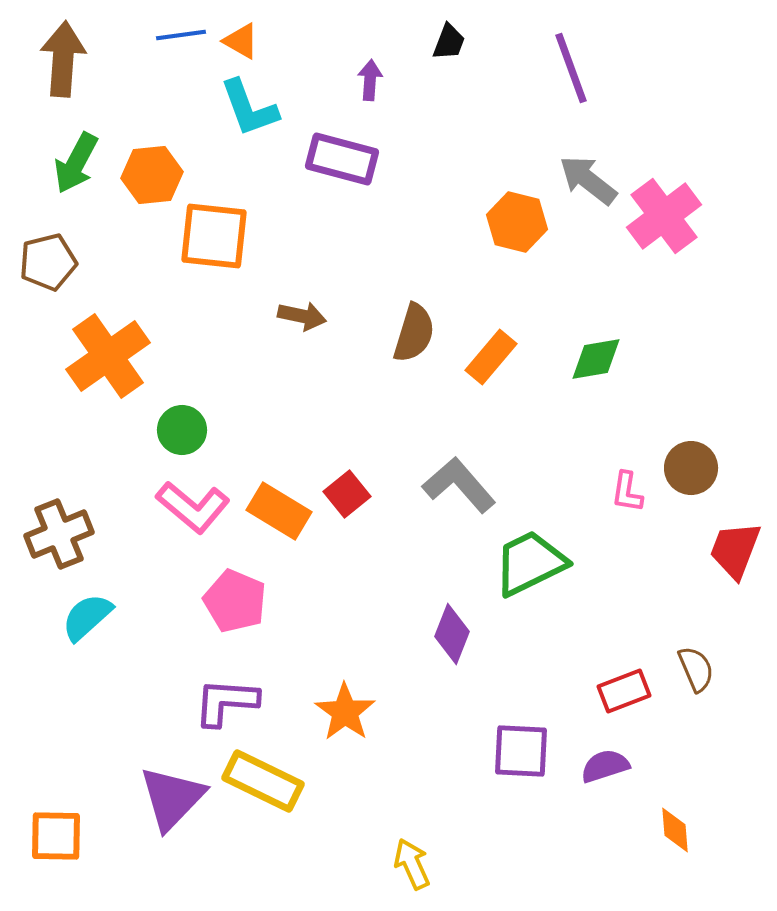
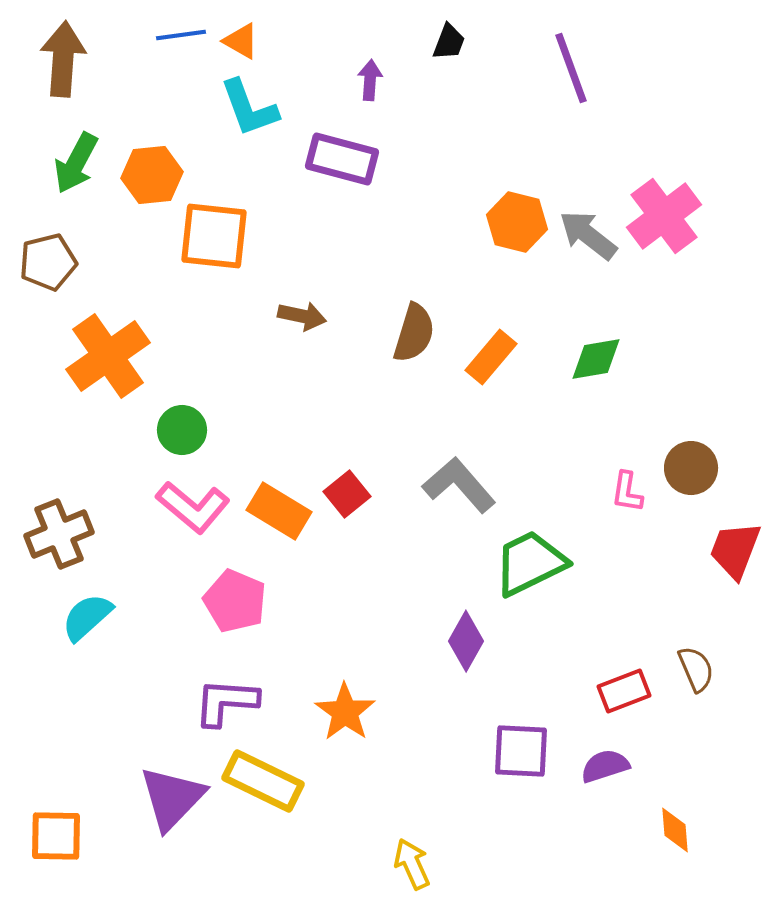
gray arrow at (588, 180): moved 55 px down
purple diamond at (452, 634): moved 14 px right, 7 px down; rotated 8 degrees clockwise
